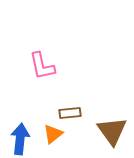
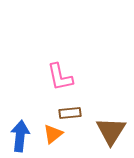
pink L-shape: moved 18 px right, 11 px down
brown triangle: moved 1 px left; rotated 8 degrees clockwise
blue arrow: moved 3 px up
